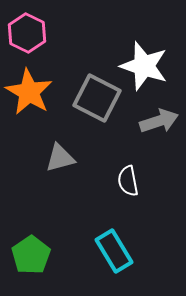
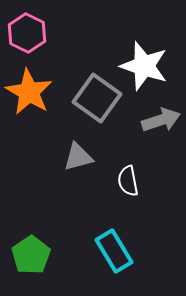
gray square: rotated 9 degrees clockwise
gray arrow: moved 2 px right, 1 px up
gray triangle: moved 18 px right, 1 px up
